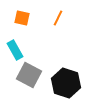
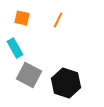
orange line: moved 2 px down
cyan rectangle: moved 2 px up
